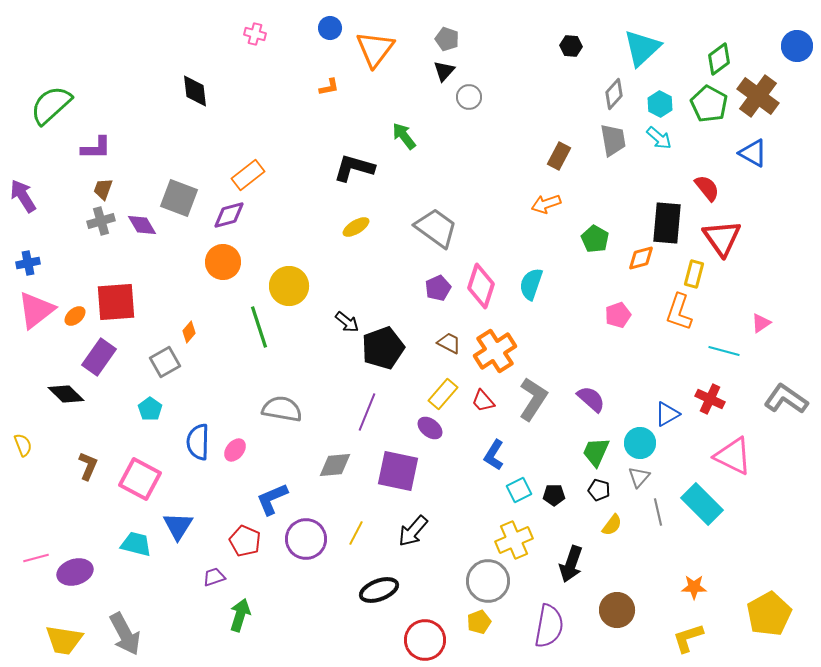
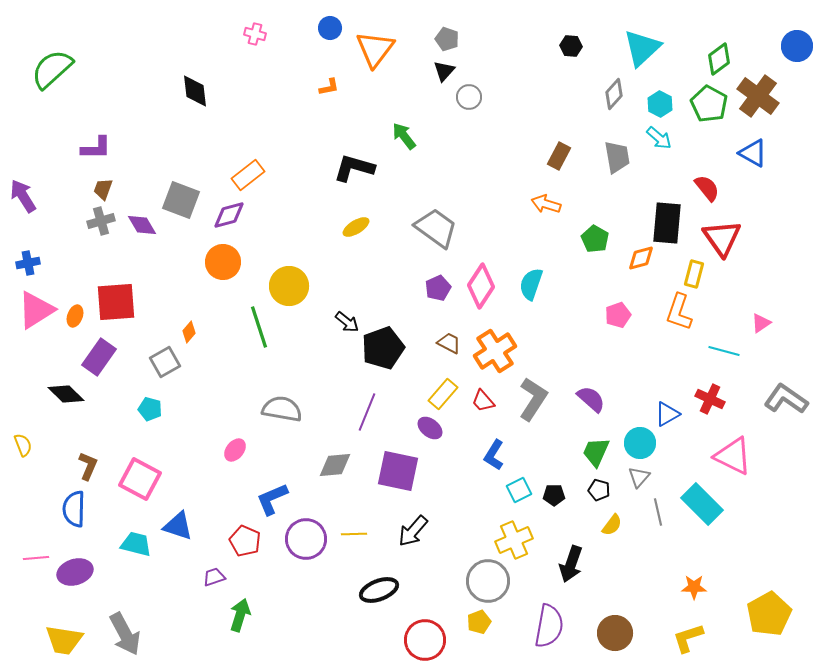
green semicircle at (51, 105): moved 1 px right, 36 px up
gray trapezoid at (613, 140): moved 4 px right, 17 px down
gray square at (179, 198): moved 2 px right, 2 px down
orange arrow at (546, 204): rotated 36 degrees clockwise
pink diamond at (481, 286): rotated 15 degrees clockwise
pink triangle at (36, 310): rotated 6 degrees clockwise
orange ellipse at (75, 316): rotated 30 degrees counterclockwise
cyan pentagon at (150, 409): rotated 20 degrees counterclockwise
blue semicircle at (198, 442): moved 124 px left, 67 px down
blue triangle at (178, 526): rotated 44 degrees counterclockwise
yellow line at (356, 533): moved 2 px left, 1 px down; rotated 60 degrees clockwise
pink line at (36, 558): rotated 10 degrees clockwise
brown circle at (617, 610): moved 2 px left, 23 px down
